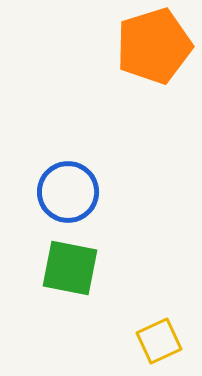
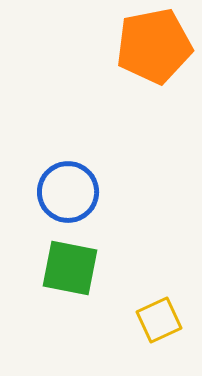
orange pentagon: rotated 6 degrees clockwise
yellow square: moved 21 px up
